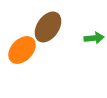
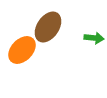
green arrow: rotated 12 degrees clockwise
